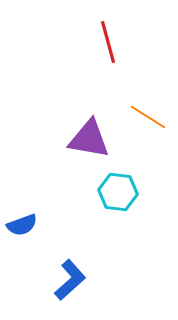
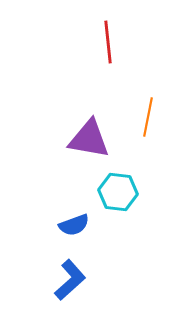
red line: rotated 9 degrees clockwise
orange line: rotated 69 degrees clockwise
blue semicircle: moved 52 px right
